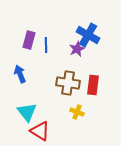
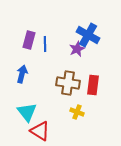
blue line: moved 1 px left, 1 px up
blue arrow: moved 2 px right; rotated 36 degrees clockwise
